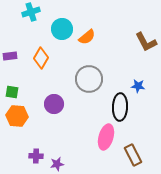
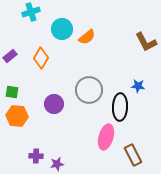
purple rectangle: rotated 32 degrees counterclockwise
gray circle: moved 11 px down
